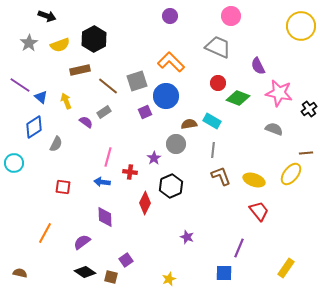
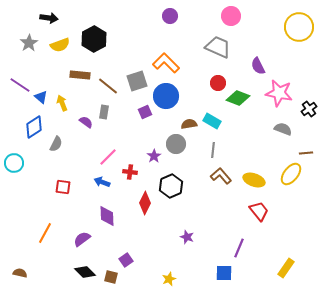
black arrow at (47, 16): moved 2 px right, 2 px down; rotated 12 degrees counterclockwise
yellow circle at (301, 26): moved 2 px left, 1 px down
orange L-shape at (171, 62): moved 5 px left, 1 px down
brown rectangle at (80, 70): moved 5 px down; rotated 18 degrees clockwise
yellow arrow at (66, 101): moved 4 px left, 2 px down
gray rectangle at (104, 112): rotated 48 degrees counterclockwise
gray semicircle at (274, 129): moved 9 px right
pink line at (108, 157): rotated 30 degrees clockwise
purple star at (154, 158): moved 2 px up
brown L-shape at (221, 176): rotated 20 degrees counterclockwise
blue arrow at (102, 182): rotated 14 degrees clockwise
purple diamond at (105, 217): moved 2 px right, 1 px up
purple semicircle at (82, 242): moved 3 px up
black diamond at (85, 272): rotated 10 degrees clockwise
